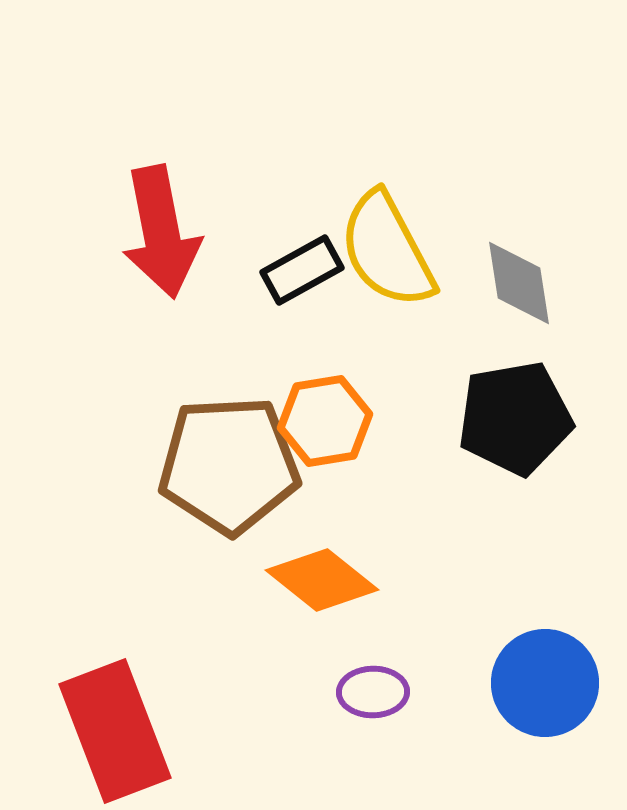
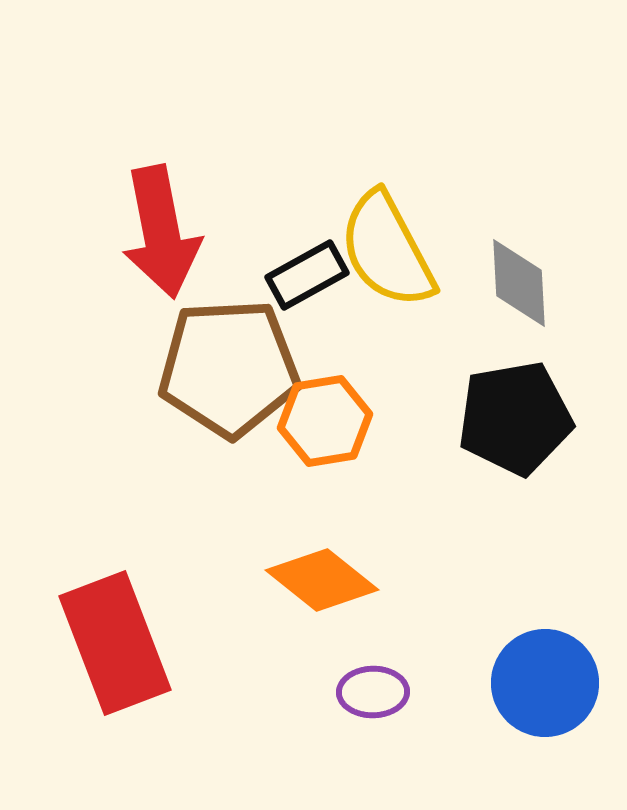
black rectangle: moved 5 px right, 5 px down
gray diamond: rotated 6 degrees clockwise
brown pentagon: moved 97 px up
red rectangle: moved 88 px up
